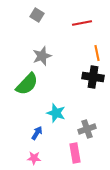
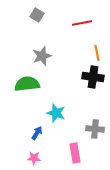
green semicircle: rotated 140 degrees counterclockwise
gray cross: moved 8 px right; rotated 24 degrees clockwise
